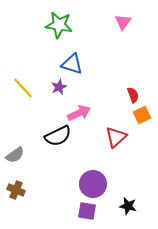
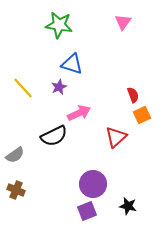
black semicircle: moved 4 px left
purple square: rotated 30 degrees counterclockwise
